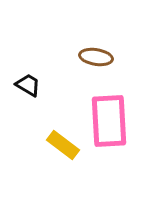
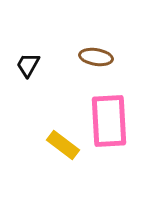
black trapezoid: moved 20 px up; rotated 92 degrees counterclockwise
